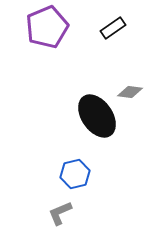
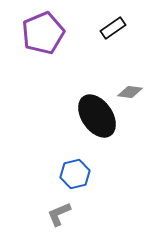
purple pentagon: moved 4 px left, 6 px down
gray L-shape: moved 1 px left, 1 px down
